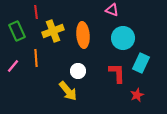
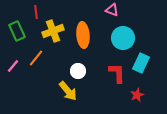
orange line: rotated 42 degrees clockwise
